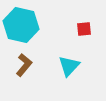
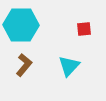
cyan hexagon: rotated 12 degrees counterclockwise
